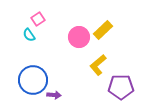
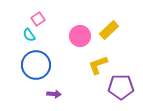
yellow rectangle: moved 6 px right
pink circle: moved 1 px right, 1 px up
yellow L-shape: rotated 20 degrees clockwise
blue circle: moved 3 px right, 15 px up
purple arrow: moved 1 px up
